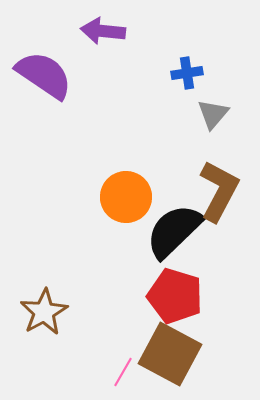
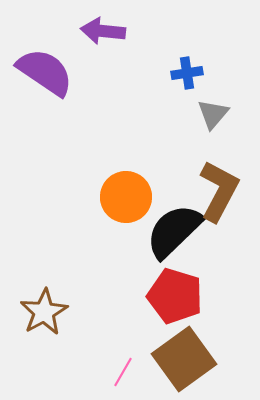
purple semicircle: moved 1 px right, 3 px up
brown square: moved 14 px right, 5 px down; rotated 26 degrees clockwise
